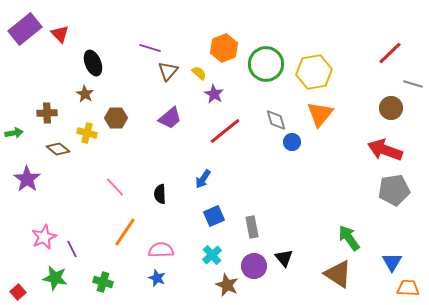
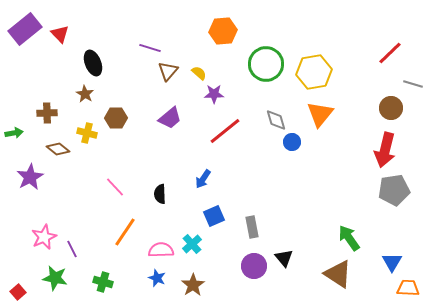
orange hexagon at (224, 48): moved 1 px left, 17 px up; rotated 16 degrees clockwise
purple star at (214, 94): rotated 30 degrees counterclockwise
red arrow at (385, 150): rotated 96 degrees counterclockwise
purple star at (27, 179): moved 3 px right, 2 px up; rotated 8 degrees clockwise
cyan cross at (212, 255): moved 20 px left, 11 px up
brown star at (227, 285): moved 34 px left; rotated 15 degrees clockwise
